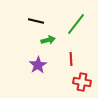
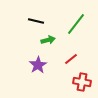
red line: rotated 56 degrees clockwise
